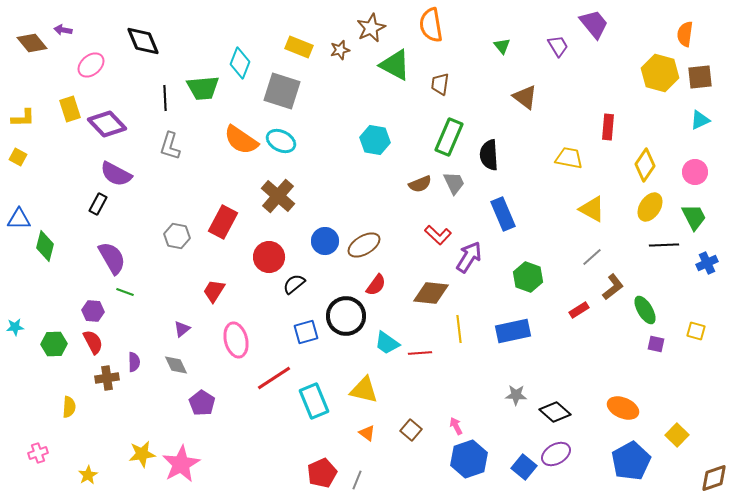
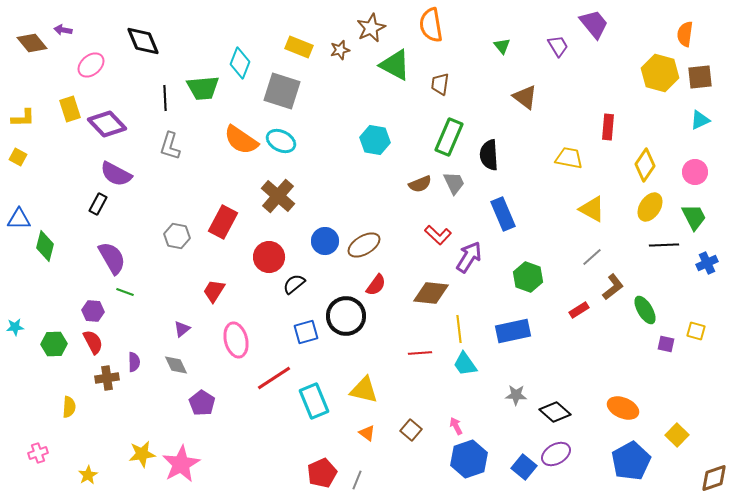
cyan trapezoid at (387, 343): moved 78 px right, 21 px down; rotated 20 degrees clockwise
purple square at (656, 344): moved 10 px right
